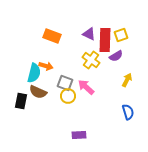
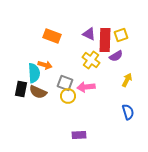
orange arrow: moved 1 px left, 1 px up
cyan semicircle: rotated 18 degrees counterclockwise
pink arrow: rotated 48 degrees counterclockwise
black rectangle: moved 12 px up
